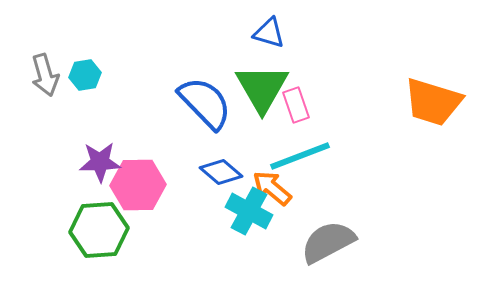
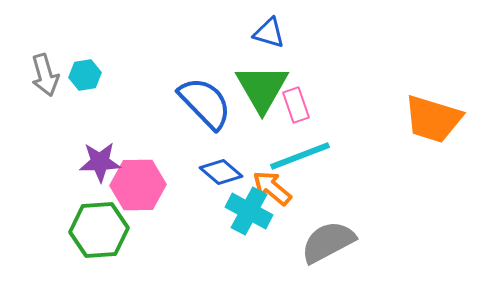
orange trapezoid: moved 17 px down
